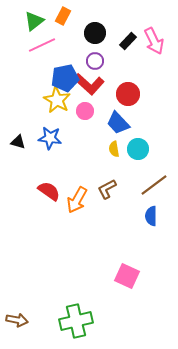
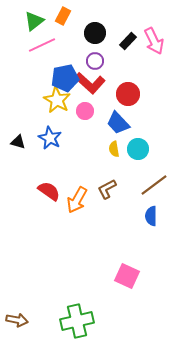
red L-shape: moved 1 px right, 1 px up
blue star: rotated 20 degrees clockwise
green cross: moved 1 px right
